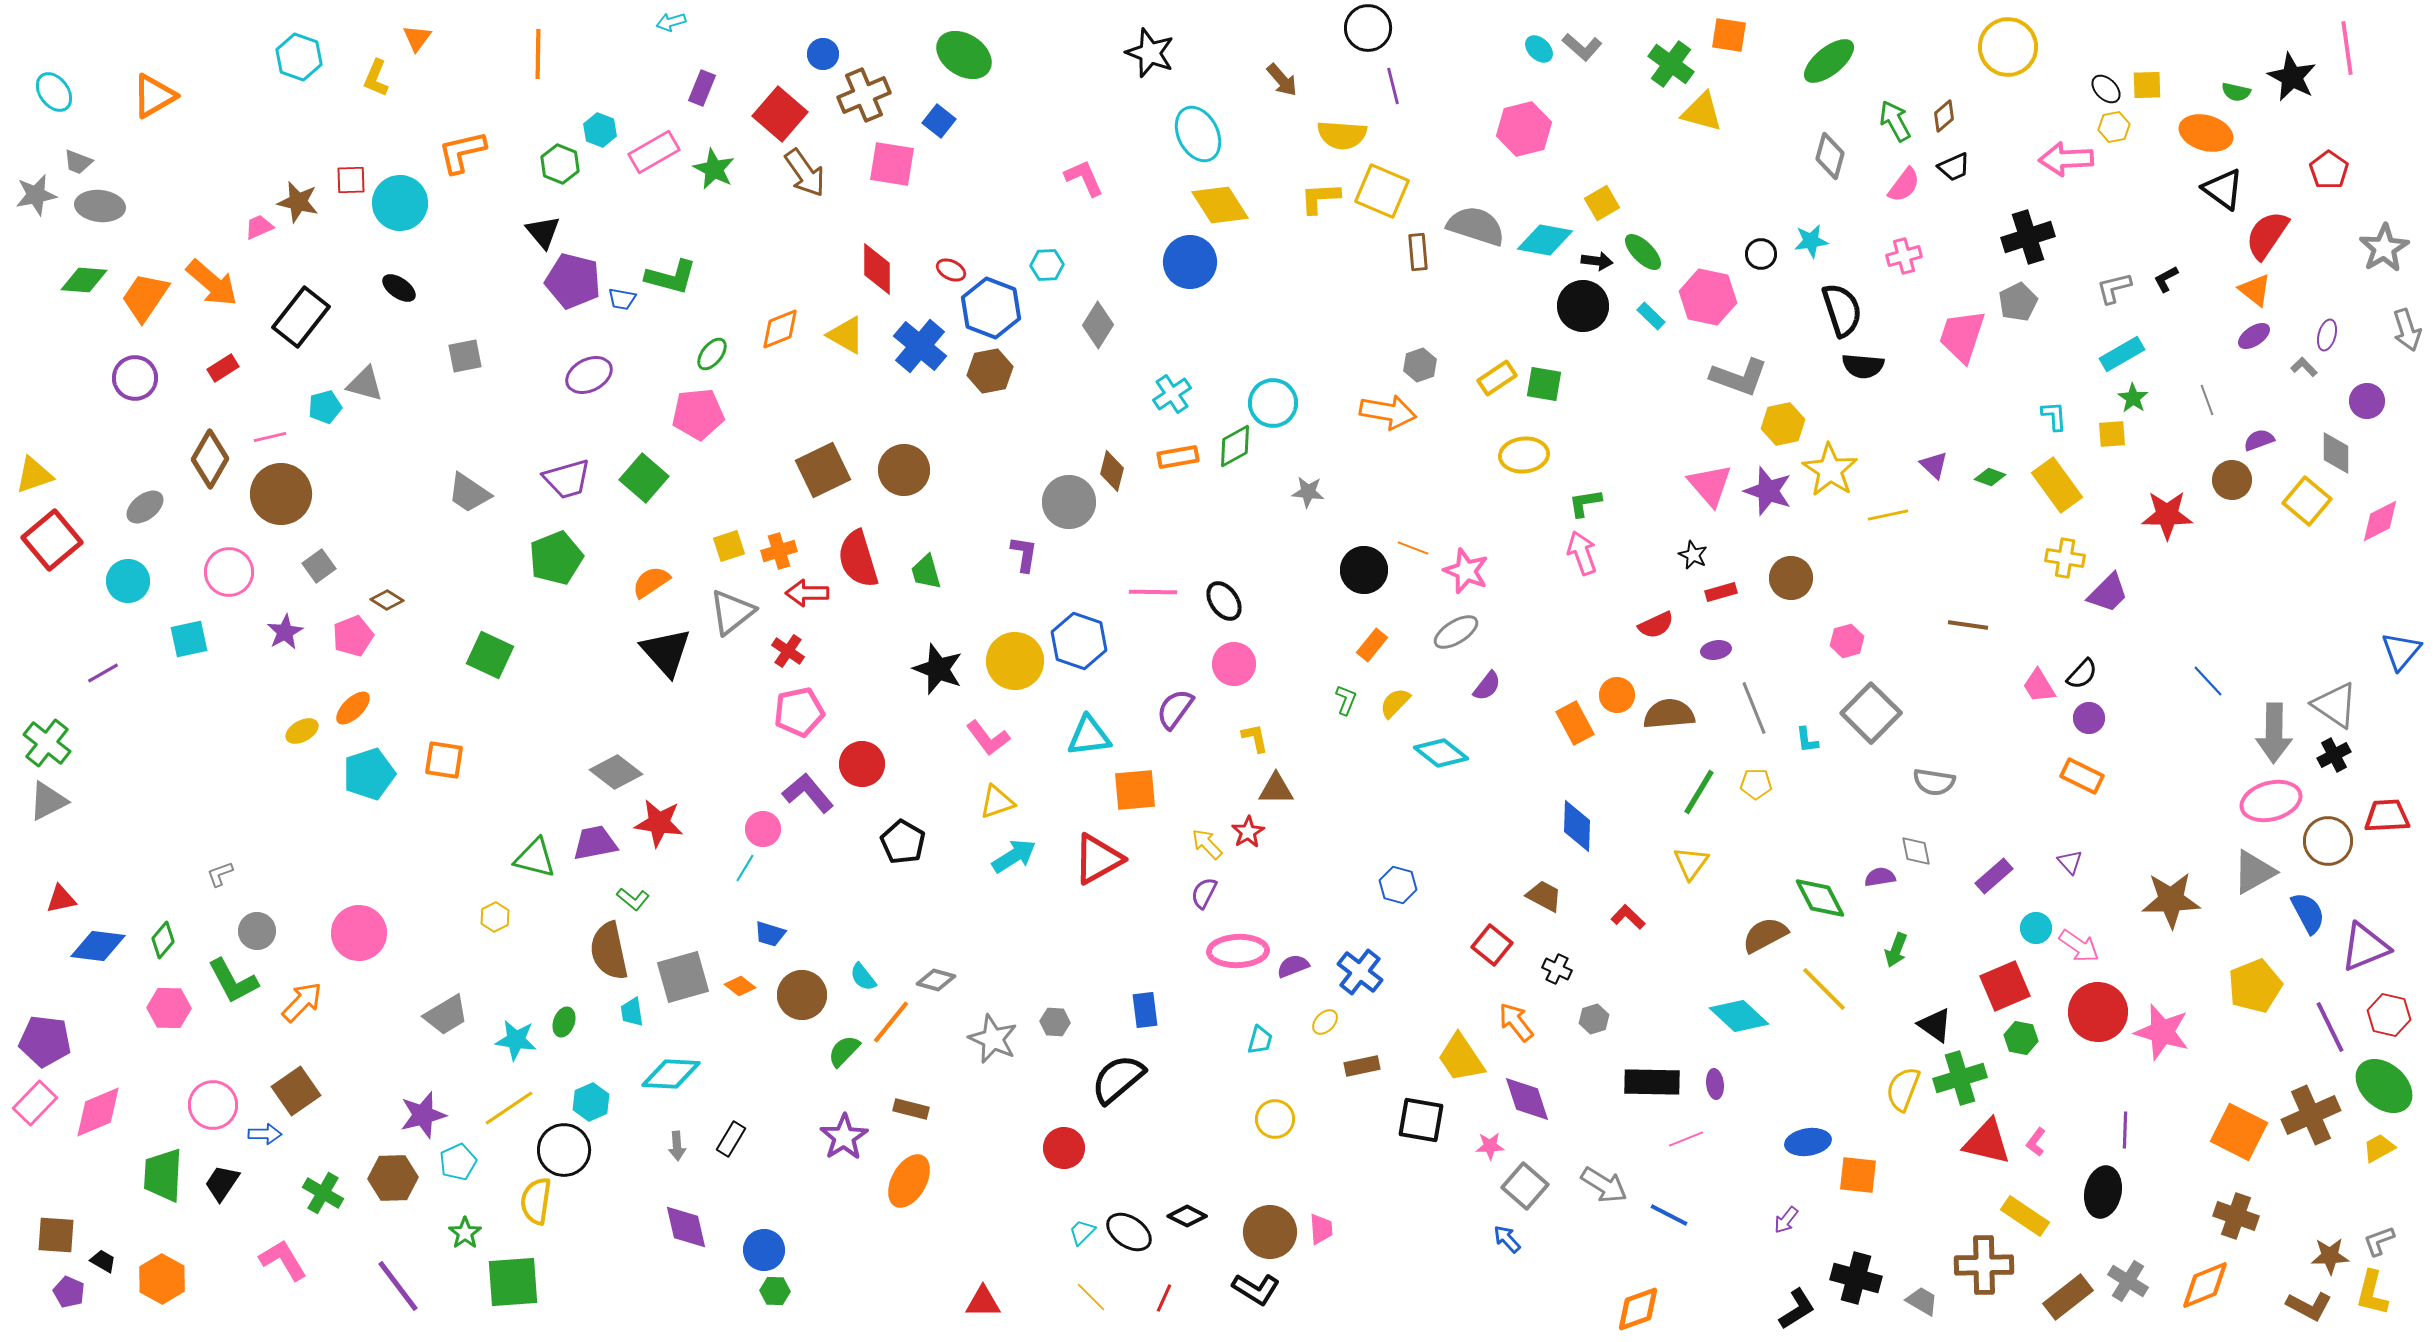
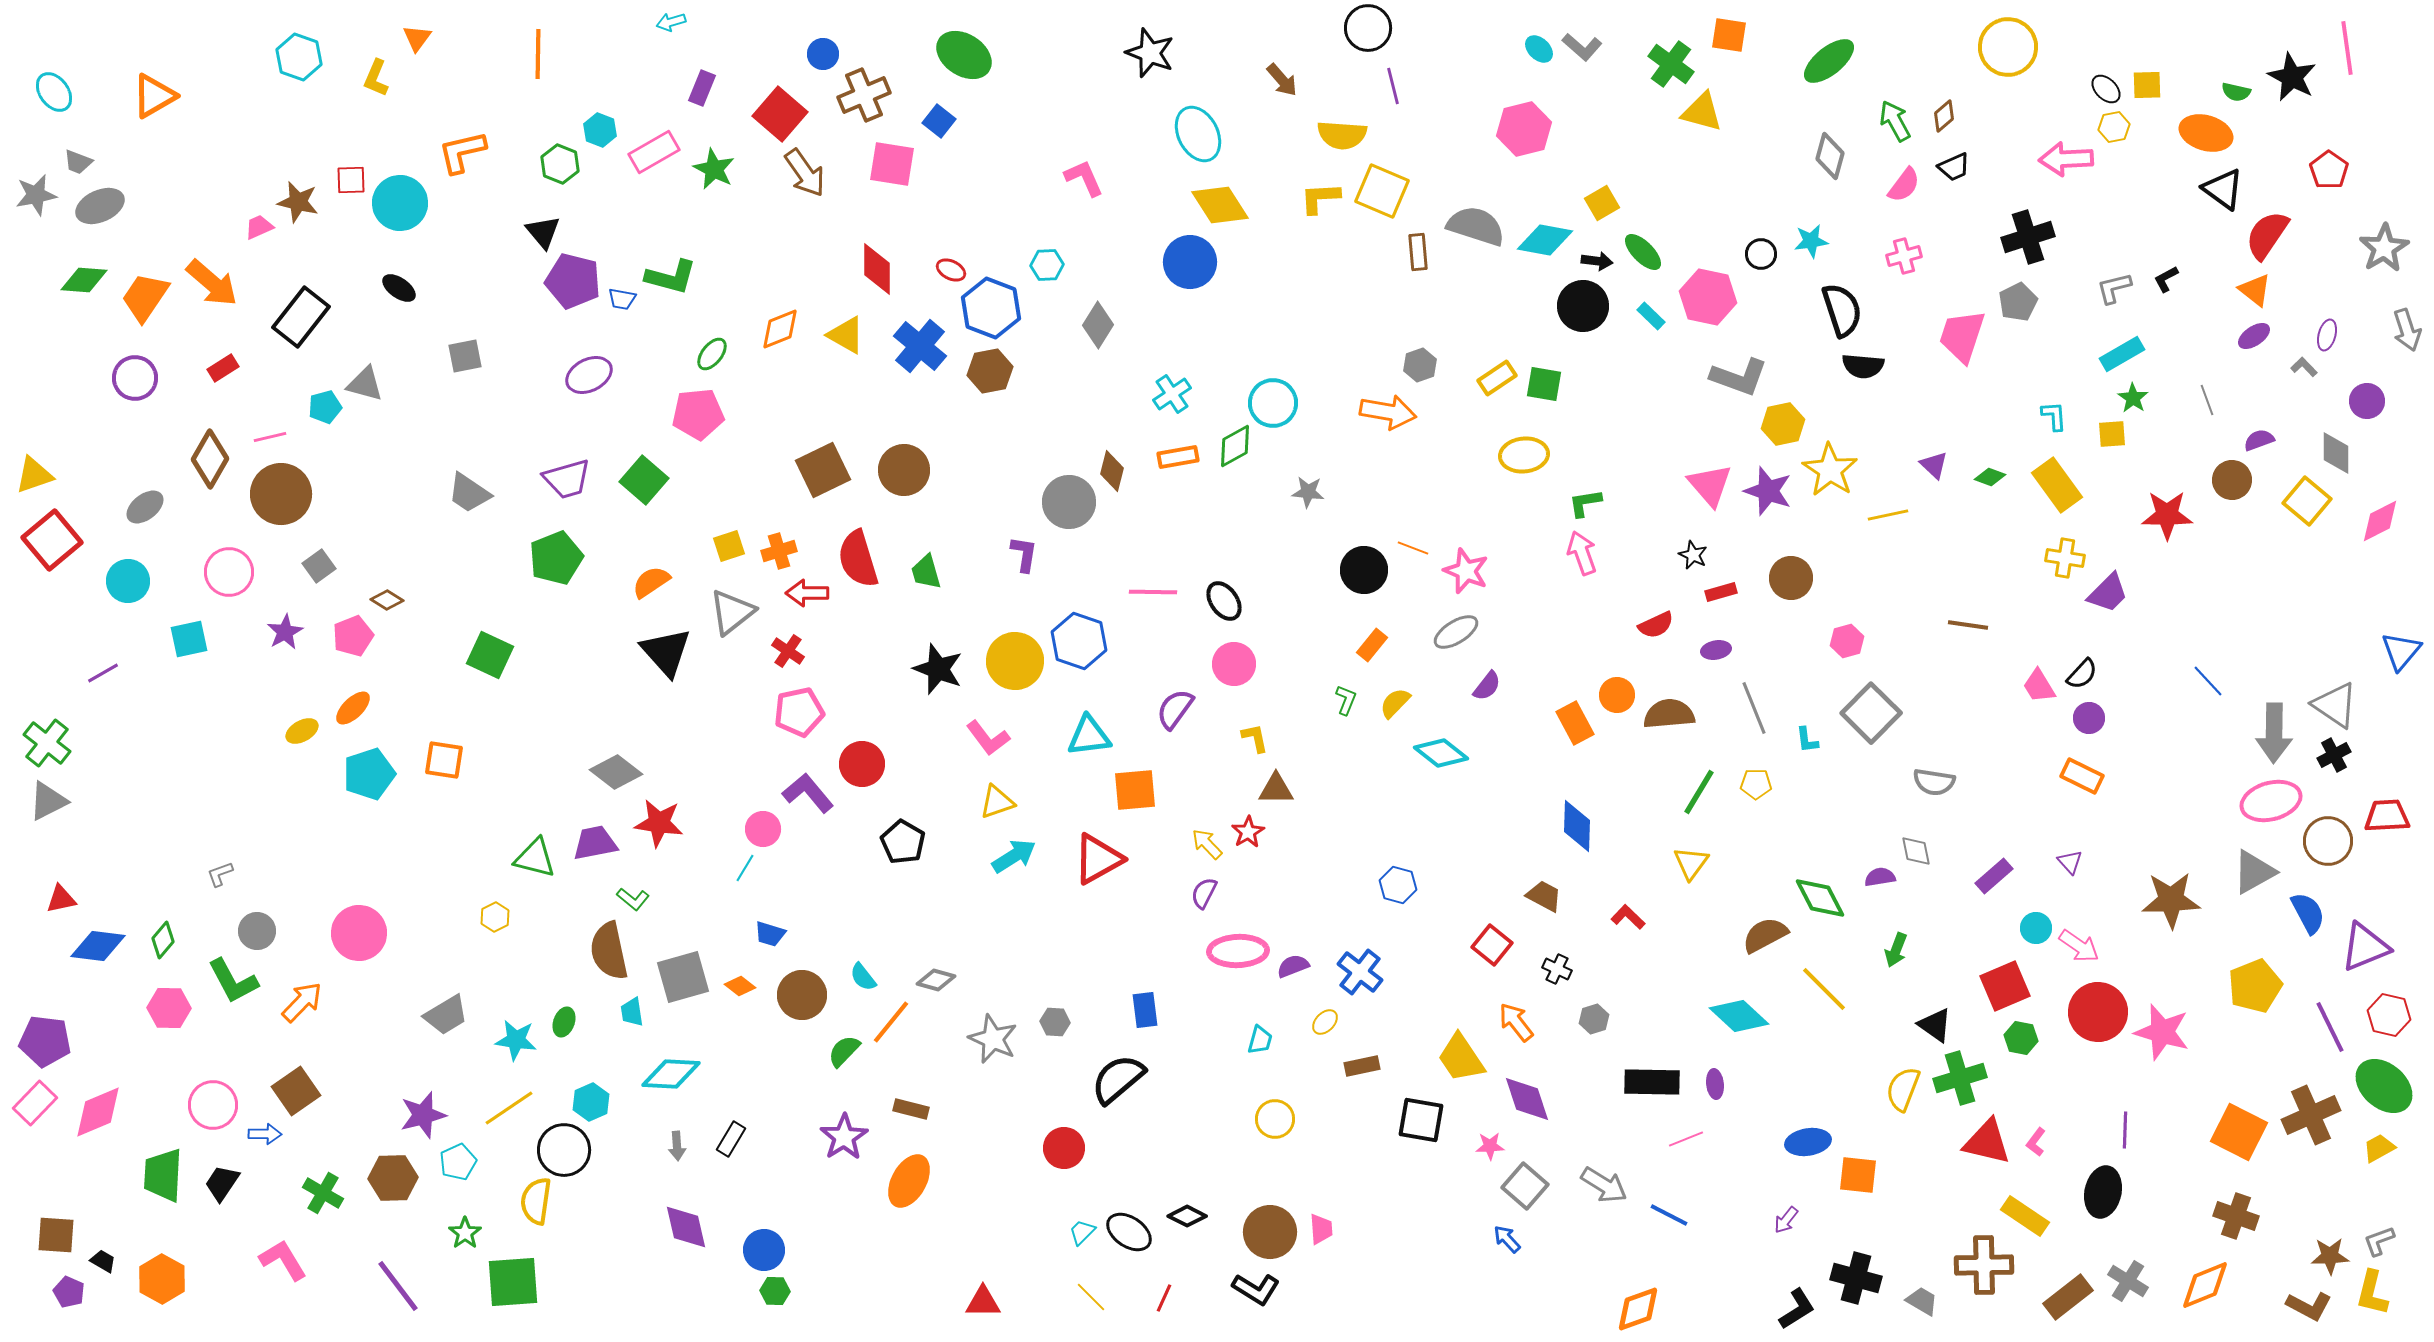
gray ellipse at (100, 206): rotated 30 degrees counterclockwise
green square at (644, 478): moved 2 px down
